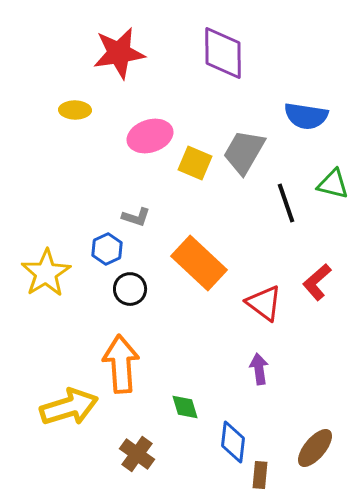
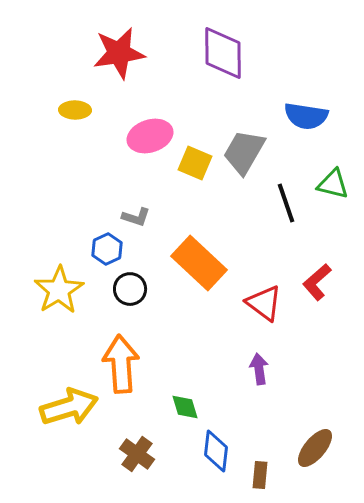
yellow star: moved 13 px right, 17 px down
blue diamond: moved 17 px left, 9 px down
